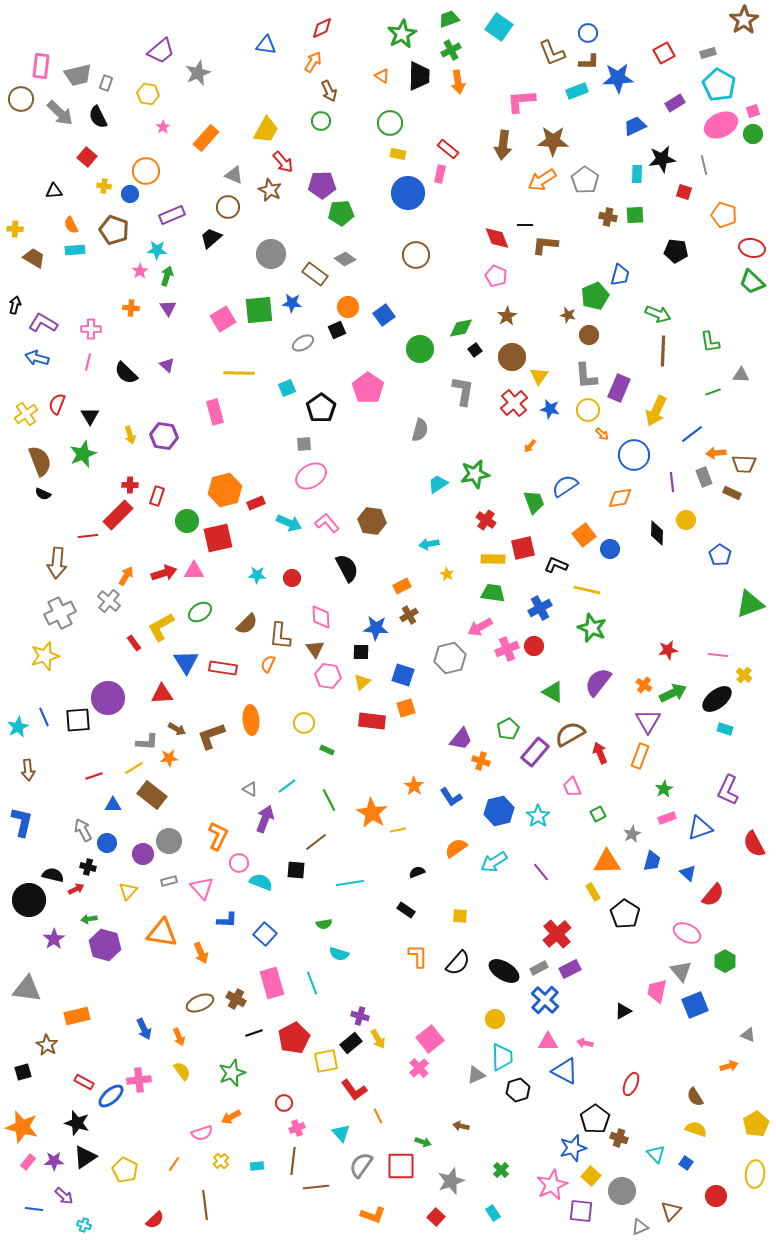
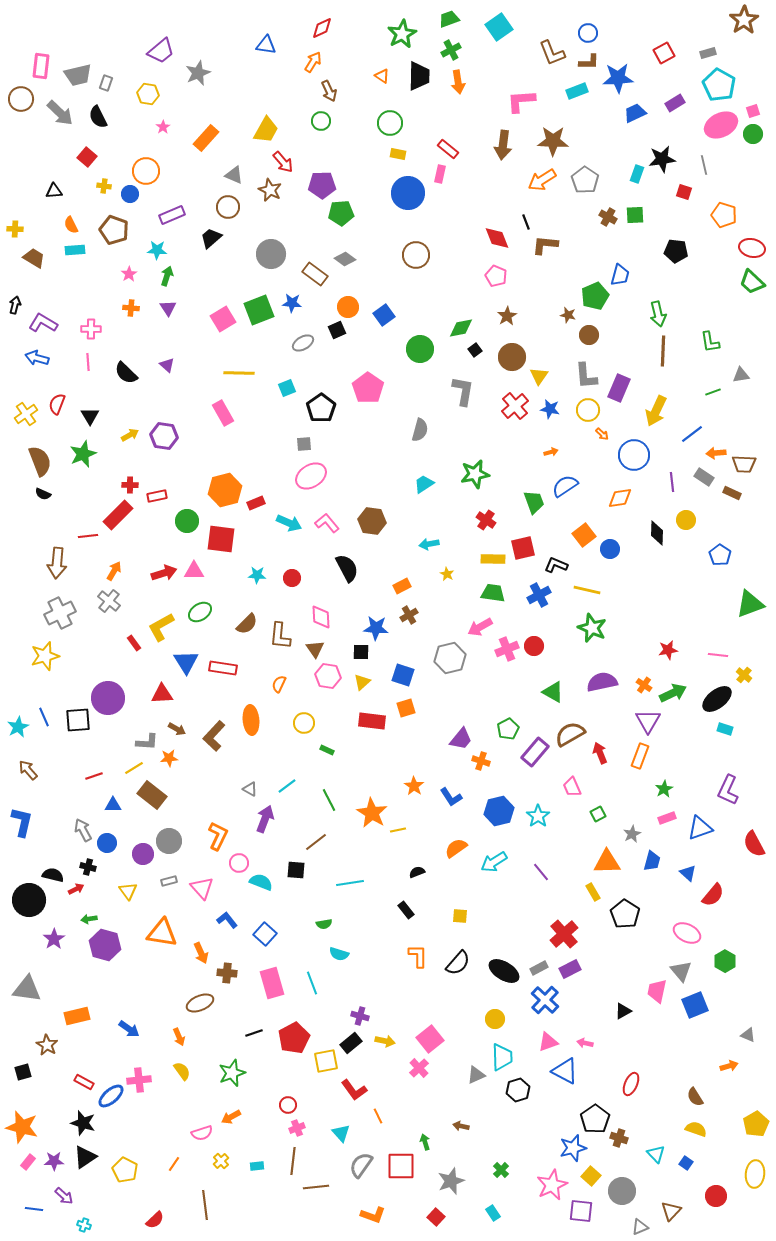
cyan square at (499, 27): rotated 20 degrees clockwise
blue trapezoid at (635, 126): moved 13 px up
cyan rectangle at (637, 174): rotated 18 degrees clockwise
brown cross at (608, 217): rotated 18 degrees clockwise
black line at (525, 225): moved 1 px right, 3 px up; rotated 70 degrees clockwise
pink star at (140, 271): moved 11 px left, 3 px down
green square at (259, 310): rotated 16 degrees counterclockwise
green arrow at (658, 314): rotated 55 degrees clockwise
pink line at (88, 362): rotated 18 degrees counterclockwise
gray triangle at (741, 375): rotated 12 degrees counterclockwise
red cross at (514, 403): moved 1 px right, 3 px down
pink rectangle at (215, 412): moved 8 px right, 1 px down; rotated 15 degrees counterclockwise
yellow arrow at (130, 435): rotated 102 degrees counterclockwise
orange arrow at (530, 446): moved 21 px right, 6 px down; rotated 144 degrees counterclockwise
gray rectangle at (704, 477): rotated 36 degrees counterclockwise
cyan trapezoid at (438, 484): moved 14 px left
red rectangle at (157, 496): rotated 60 degrees clockwise
red square at (218, 538): moved 3 px right, 1 px down; rotated 20 degrees clockwise
orange arrow at (126, 576): moved 12 px left, 5 px up
blue cross at (540, 608): moved 1 px left, 13 px up
orange semicircle at (268, 664): moved 11 px right, 20 px down
purple semicircle at (598, 682): moved 4 px right; rotated 40 degrees clockwise
brown L-shape at (211, 736): moved 3 px right; rotated 28 degrees counterclockwise
brown arrow at (28, 770): rotated 145 degrees clockwise
yellow triangle at (128, 891): rotated 18 degrees counterclockwise
black rectangle at (406, 910): rotated 18 degrees clockwise
blue L-shape at (227, 920): rotated 130 degrees counterclockwise
red cross at (557, 934): moved 7 px right
brown cross at (236, 999): moved 9 px left, 26 px up; rotated 24 degrees counterclockwise
blue arrow at (144, 1029): moved 15 px left; rotated 30 degrees counterclockwise
yellow arrow at (378, 1039): moved 7 px right, 2 px down; rotated 48 degrees counterclockwise
pink triangle at (548, 1042): rotated 20 degrees counterclockwise
red circle at (284, 1103): moved 4 px right, 2 px down
black star at (77, 1123): moved 6 px right
green arrow at (423, 1142): moved 2 px right; rotated 126 degrees counterclockwise
